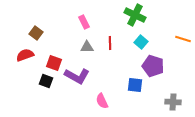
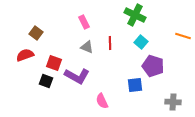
orange line: moved 3 px up
gray triangle: rotated 24 degrees clockwise
blue square: rotated 14 degrees counterclockwise
